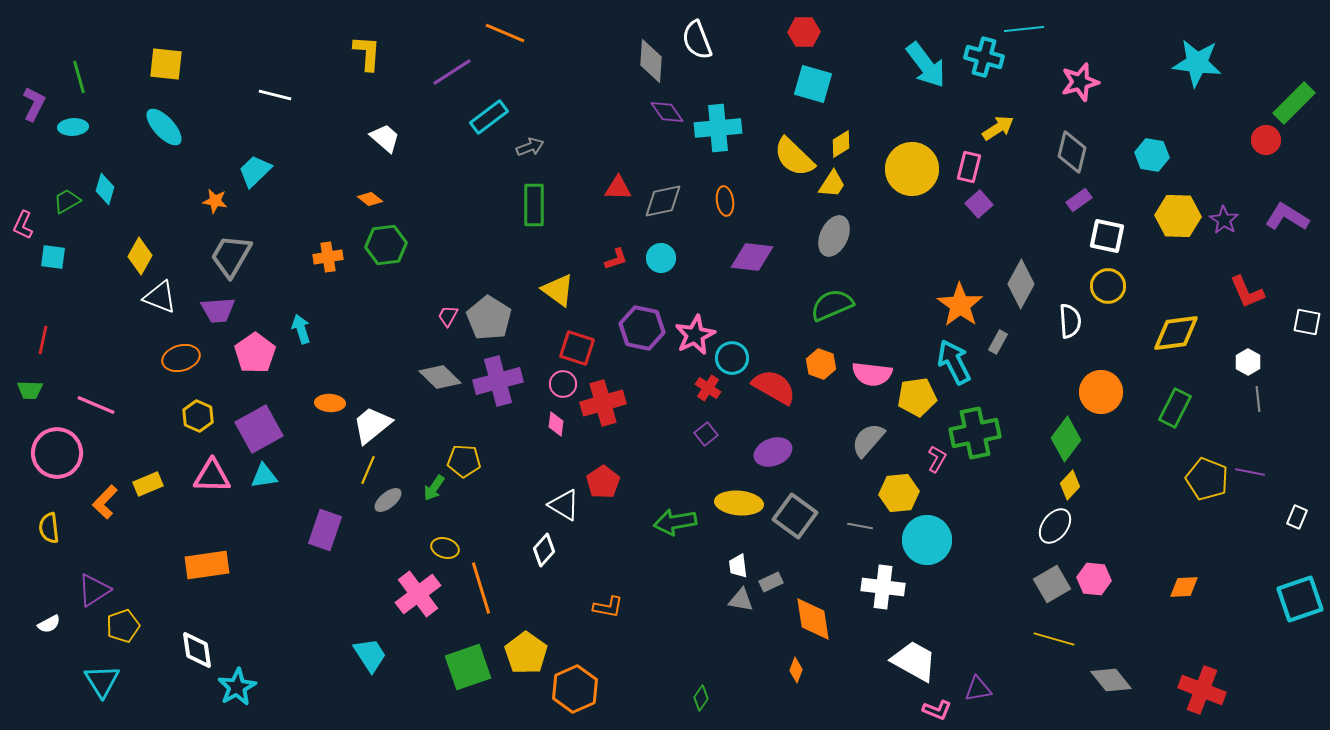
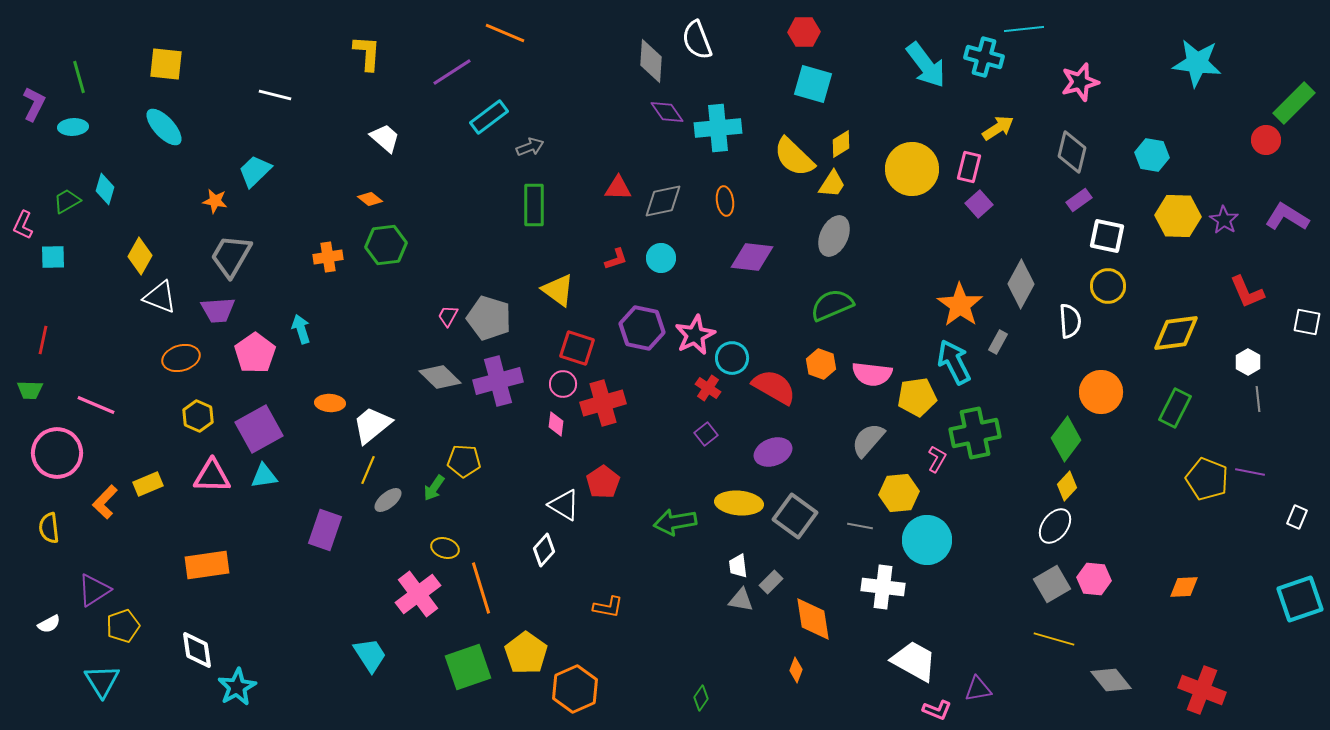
cyan square at (53, 257): rotated 8 degrees counterclockwise
gray pentagon at (489, 318): rotated 15 degrees counterclockwise
yellow diamond at (1070, 485): moved 3 px left, 1 px down
gray rectangle at (771, 582): rotated 20 degrees counterclockwise
